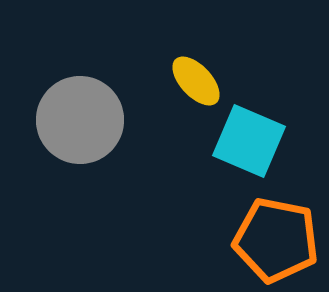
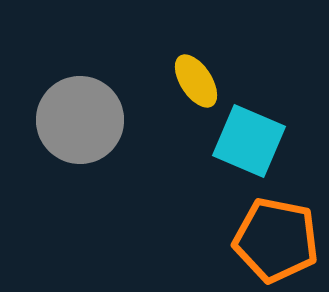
yellow ellipse: rotated 10 degrees clockwise
